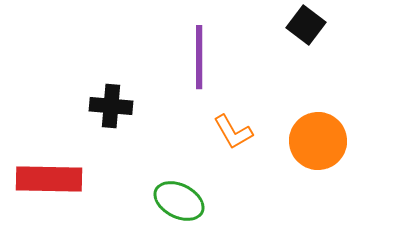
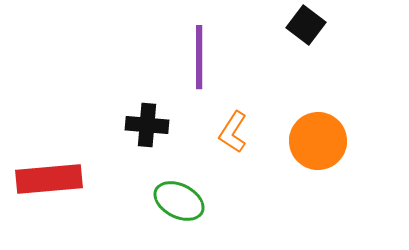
black cross: moved 36 px right, 19 px down
orange L-shape: rotated 63 degrees clockwise
red rectangle: rotated 6 degrees counterclockwise
